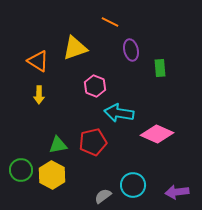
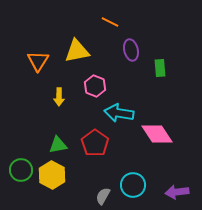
yellow triangle: moved 2 px right, 3 px down; rotated 8 degrees clockwise
orange triangle: rotated 30 degrees clockwise
yellow arrow: moved 20 px right, 2 px down
pink diamond: rotated 32 degrees clockwise
red pentagon: moved 2 px right, 1 px down; rotated 24 degrees counterclockwise
gray semicircle: rotated 24 degrees counterclockwise
